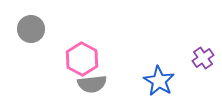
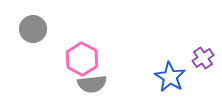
gray circle: moved 2 px right
blue star: moved 11 px right, 4 px up
